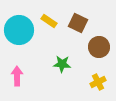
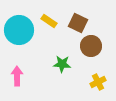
brown circle: moved 8 px left, 1 px up
